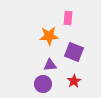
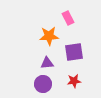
pink rectangle: rotated 32 degrees counterclockwise
purple square: rotated 30 degrees counterclockwise
purple triangle: moved 3 px left, 2 px up
red star: rotated 24 degrees clockwise
